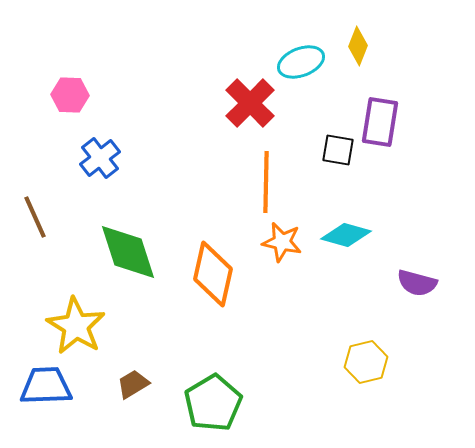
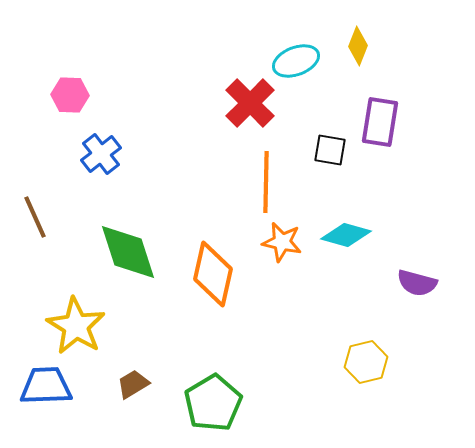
cyan ellipse: moved 5 px left, 1 px up
black square: moved 8 px left
blue cross: moved 1 px right, 4 px up
